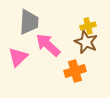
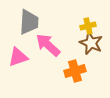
brown star: moved 5 px right, 1 px down
pink triangle: rotated 25 degrees clockwise
